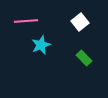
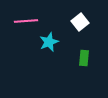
cyan star: moved 8 px right, 3 px up
green rectangle: rotated 49 degrees clockwise
